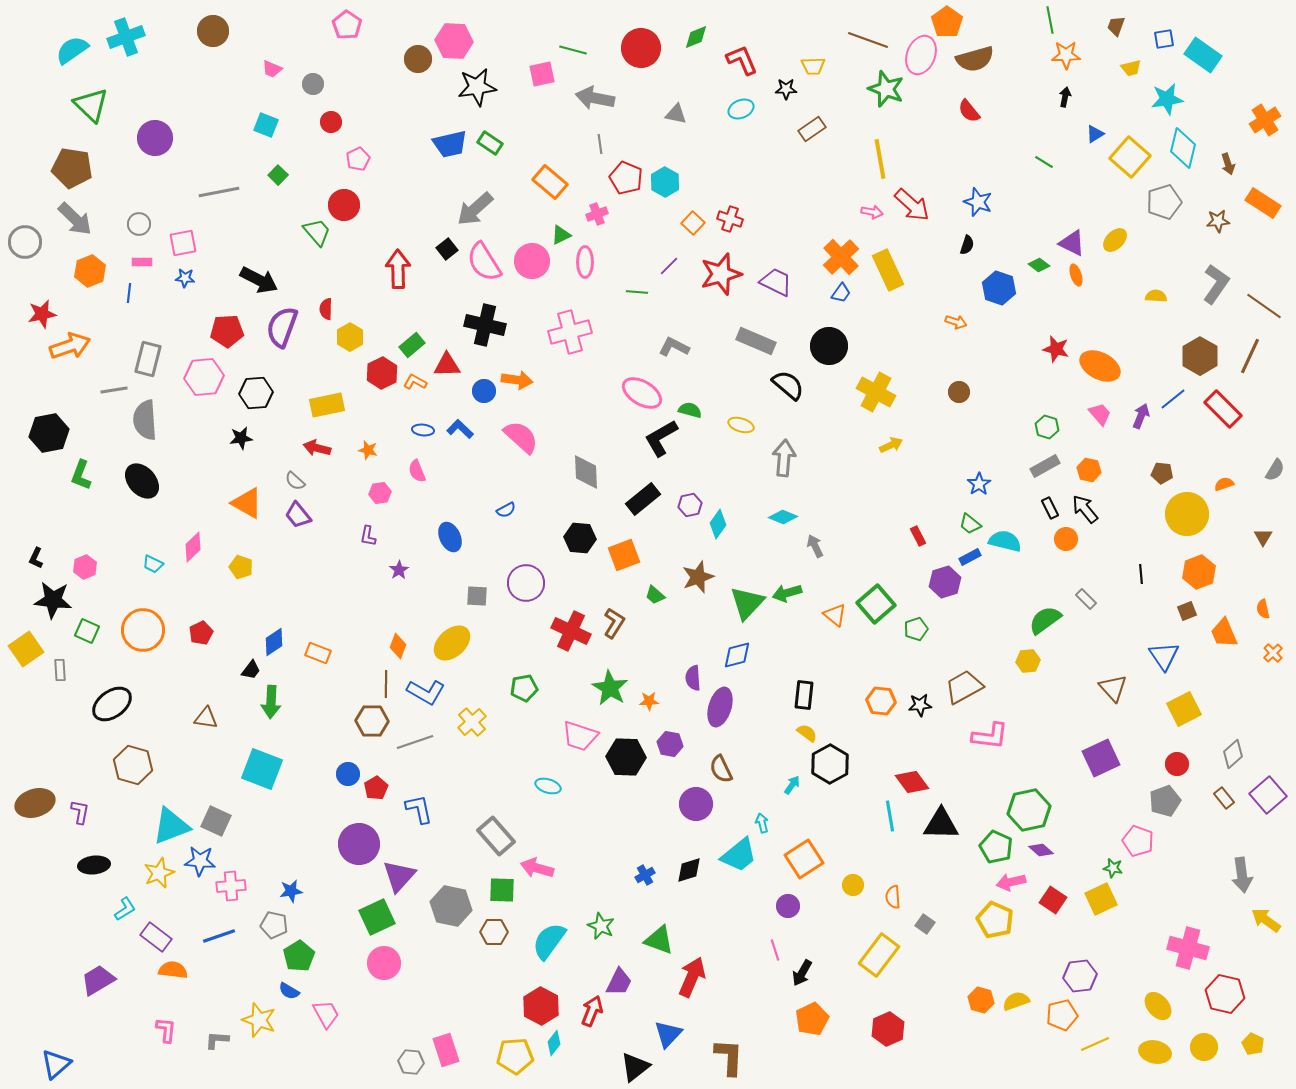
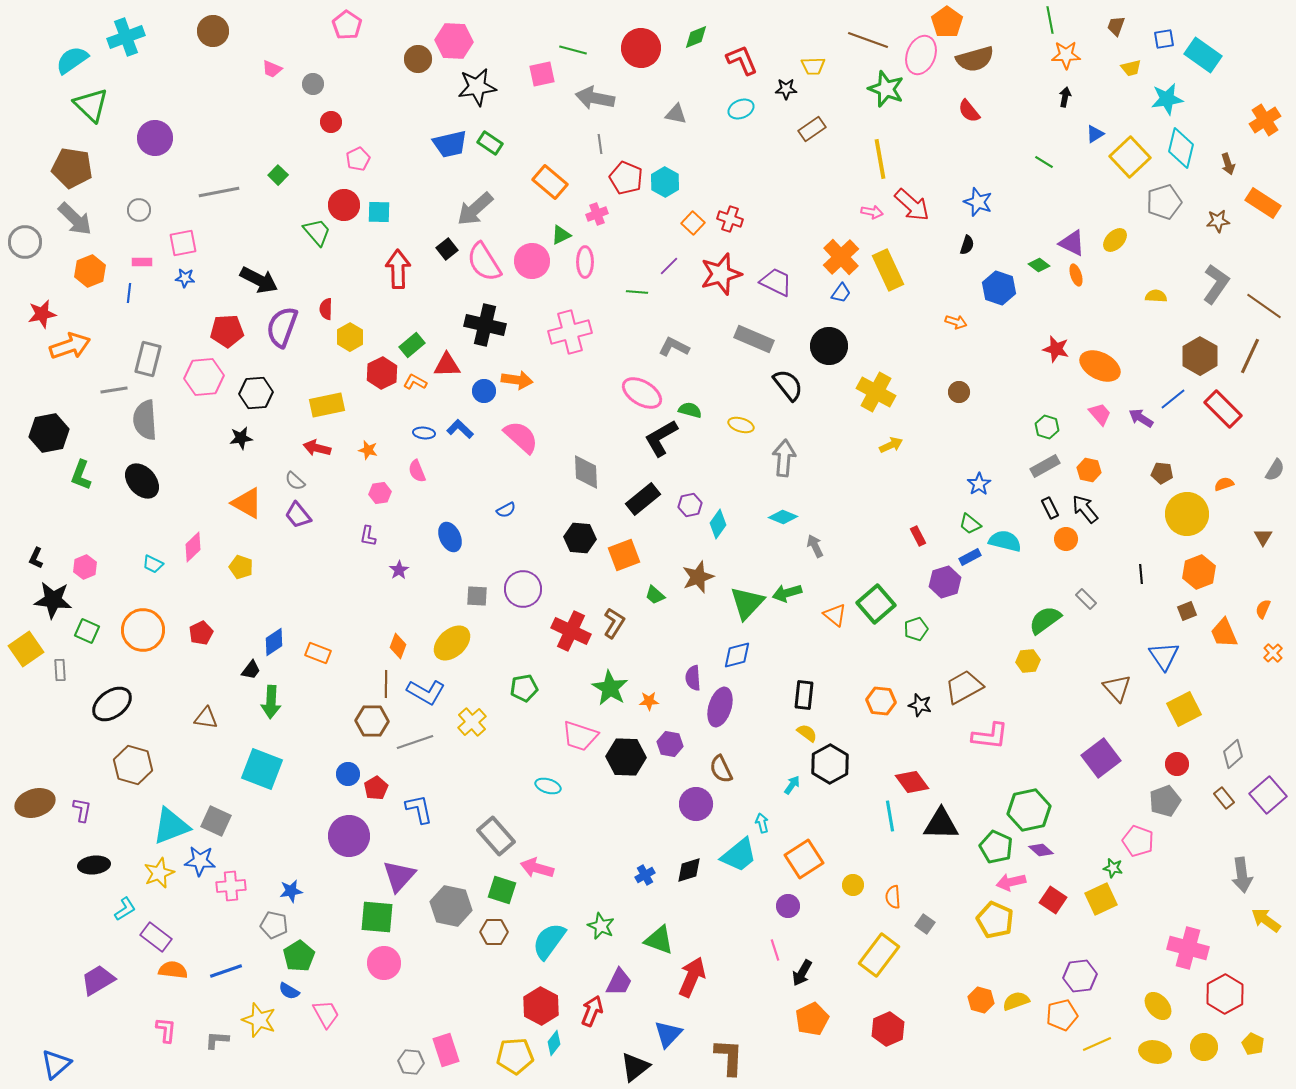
cyan semicircle at (72, 50): moved 10 px down
cyan square at (266, 125): moved 113 px right, 87 px down; rotated 20 degrees counterclockwise
cyan diamond at (1183, 148): moved 2 px left
yellow square at (1130, 157): rotated 6 degrees clockwise
gray circle at (139, 224): moved 14 px up
gray rectangle at (756, 341): moved 2 px left, 2 px up
black semicircle at (788, 385): rotated 12 degrees clockwise
purple arrow at (1141, 416): moved 2 px down; rotated 80 degrees counterclockwise
blue ellipse at (423, 430): moved 1 px right, 3 px down
purple circle at (526, 583): moved 3 px left, 6 px down
orange semicircle at (1263, 609): rotated 36 degrees clockwise
brown triangle at (1113, 688): moved 4 px right
black star at (920, 705): rotated 20 degrees clockwise
purple square at (1101, 758): rotated 12 degrees counterclockwise
purple L-shape at (80, 812): moved 2 px right, 2 px up
purple circle at (359, 844): moved 10 px left, 8 px up
green square at (502, 890): rotated 16 degrees clockwise
green square at (377, 917): rotated 30 degrees clockwise
blue line at (219, 936): moved 7 px right, 35 px down
red hexagon at (1225, 994): rotated 18 degrees clockwise
yellow line at (1095, 1044): moved 2 px right
